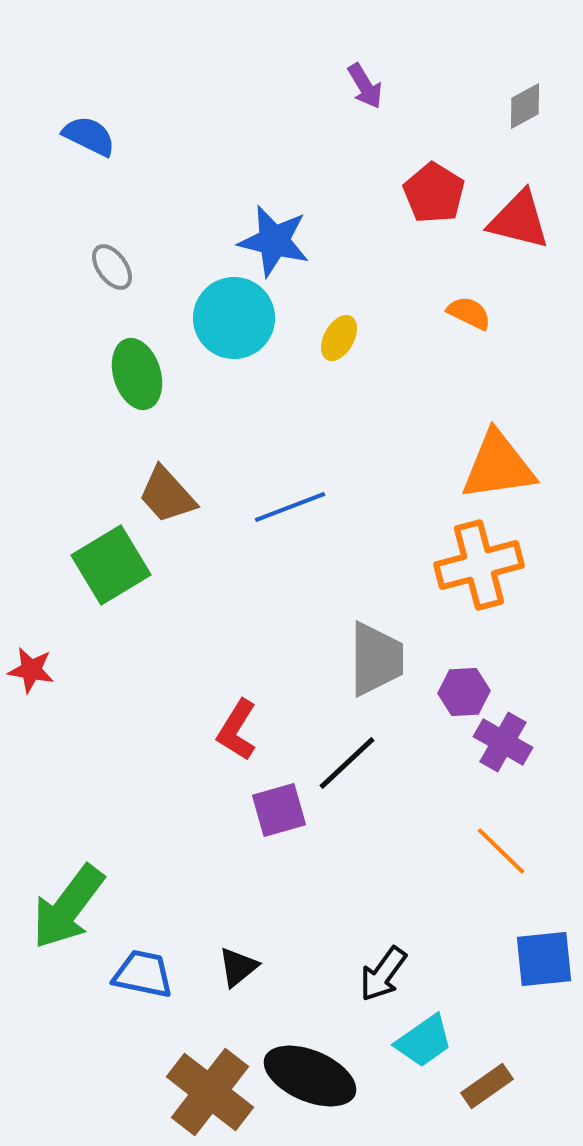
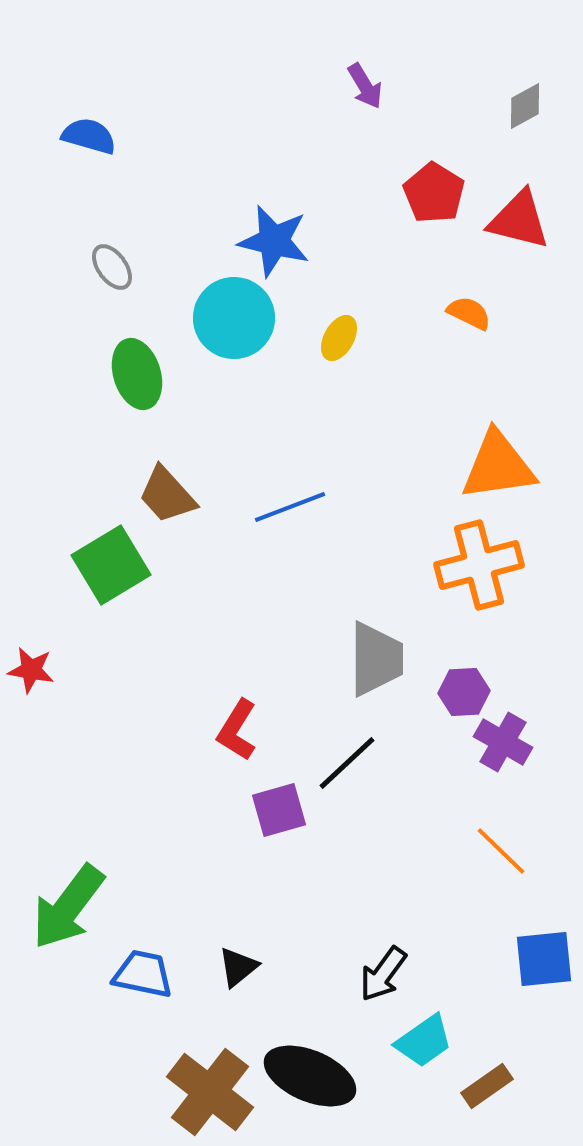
blue semicircle: rotated 10 degrees counterclockwise
